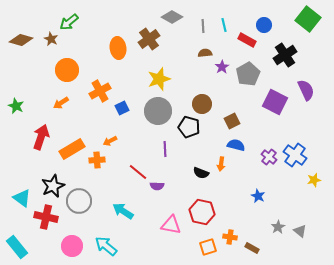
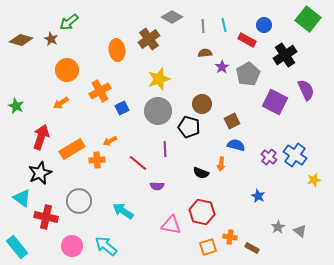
orange ellipse at (118, 48): moved 1 px left, 2 px down
red line at (138, 172): moved 9 px up
black star at (53, 186): moved 13 px left, 13 px up
